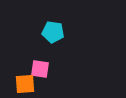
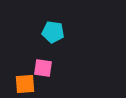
pink square: moved 3 px right, 1 px up
